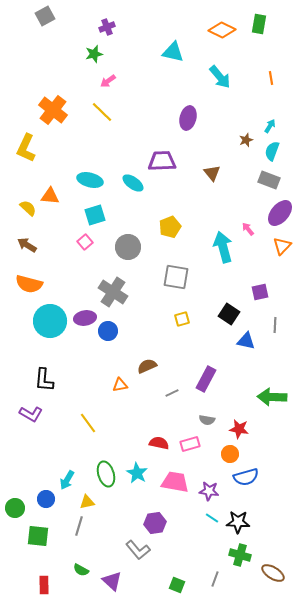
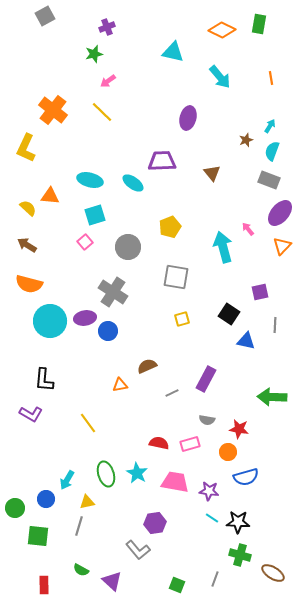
orange circle at (230, 454): moved 2 px left, 2 px up
